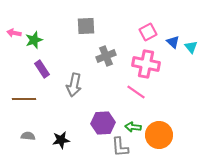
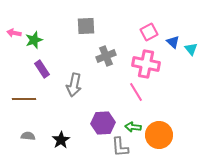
pink square: moved 1 px right
cyan triangle: moved 2 px down
pink line: rotated 24 degrees clockwise
black star: rotated 24 degrees counterclockwise
